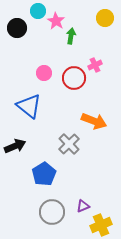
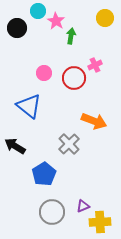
black arrow: rotated 125 degrees counterclockwise
yellow cross: moved 1 px left, 3 px up; rotated 20 degrees clockwise
